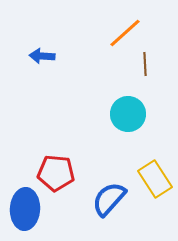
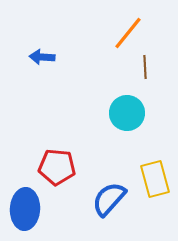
orange line: moved 3 px right; rotated 9 degrees counterclockwise
blue arrow: moved 1 px down
brown line: moved 3 px down
cyan circle: moved 1 px left, 1 px up
red pentagon: moved 1 px right, 6 px up
yellow rectangle: rotated 18 degrees clockwise
